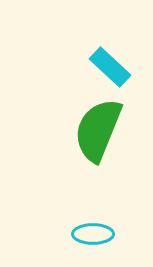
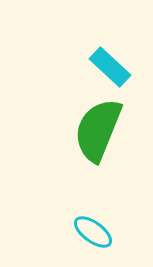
cyan ellipse: moved 2 px up; rotated 36 degrees clockwise
